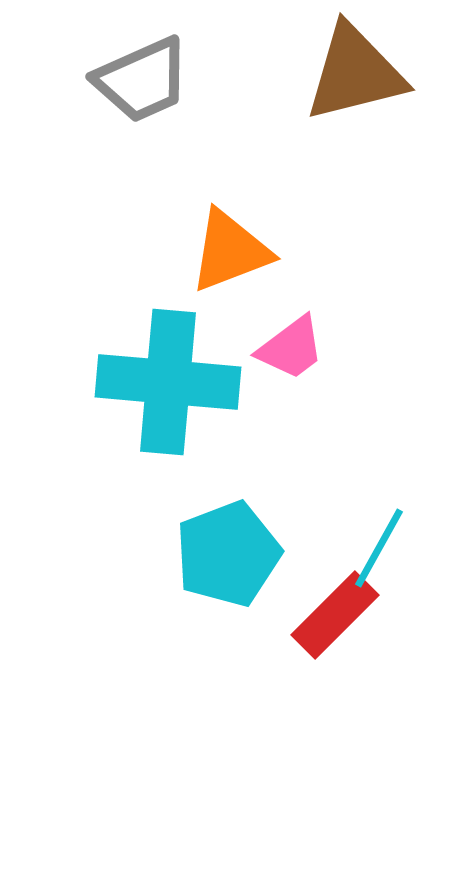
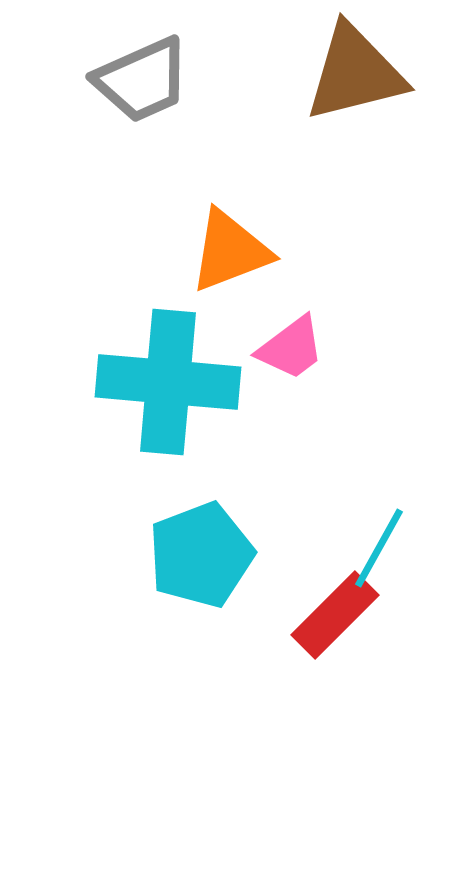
cyan pentagon: moved 27 px left, 1 px down
